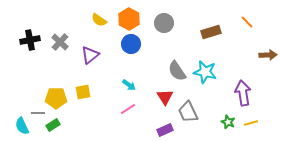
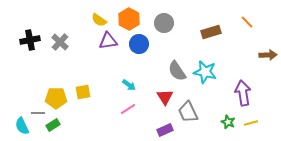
blue circle: moved 8 px right
purple triangle: moved 18 px right, 14 px up; rotated 30 degrees clockwise
